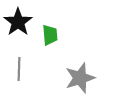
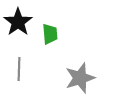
green trapezoid: moved 1 px up
